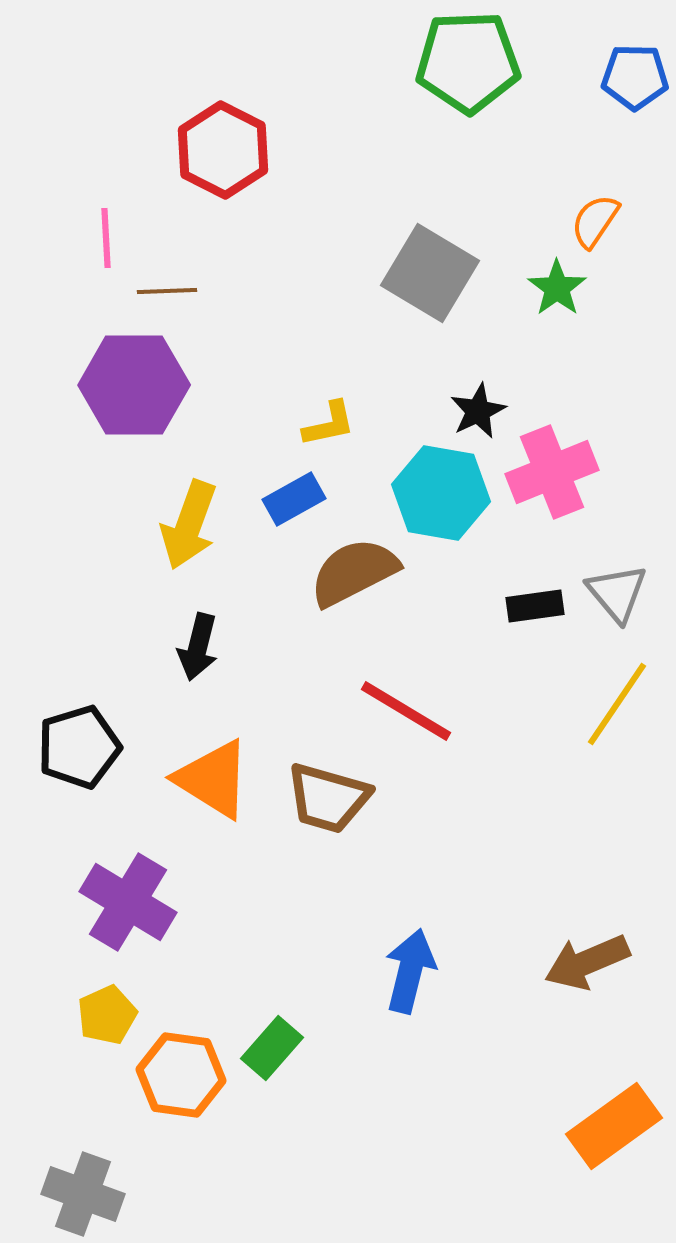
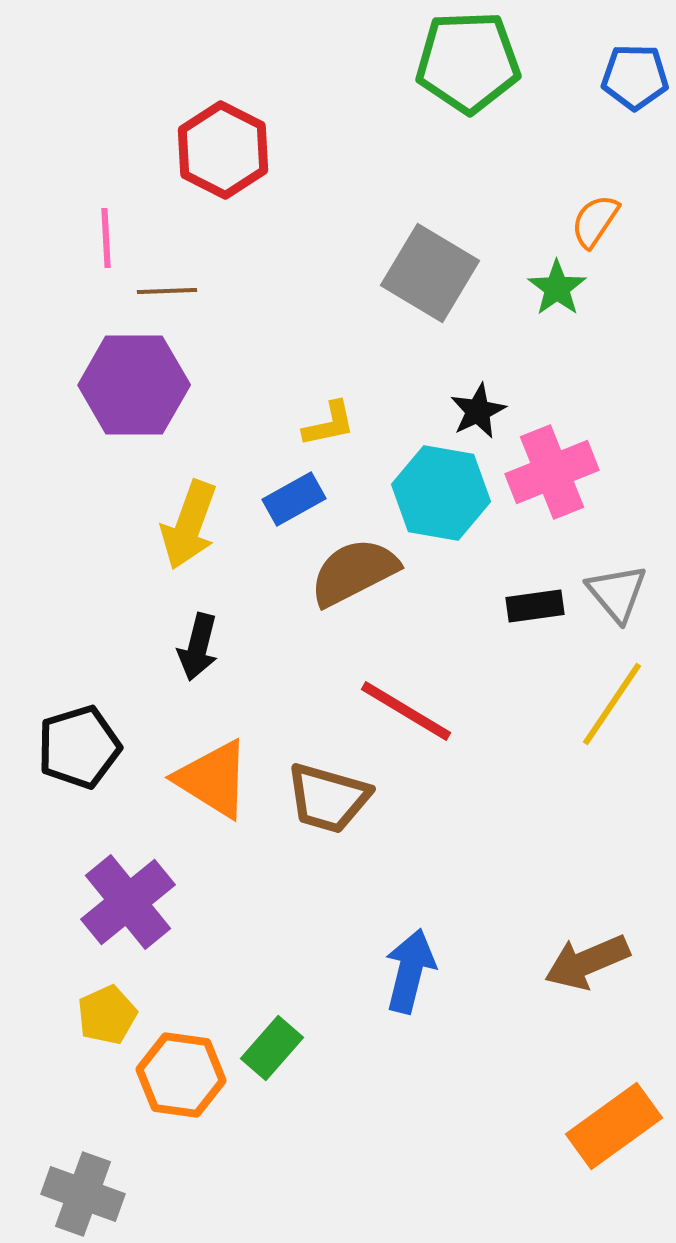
yellow line: moved 5 px left
purple cross: rotated 20 degrees clockwise
